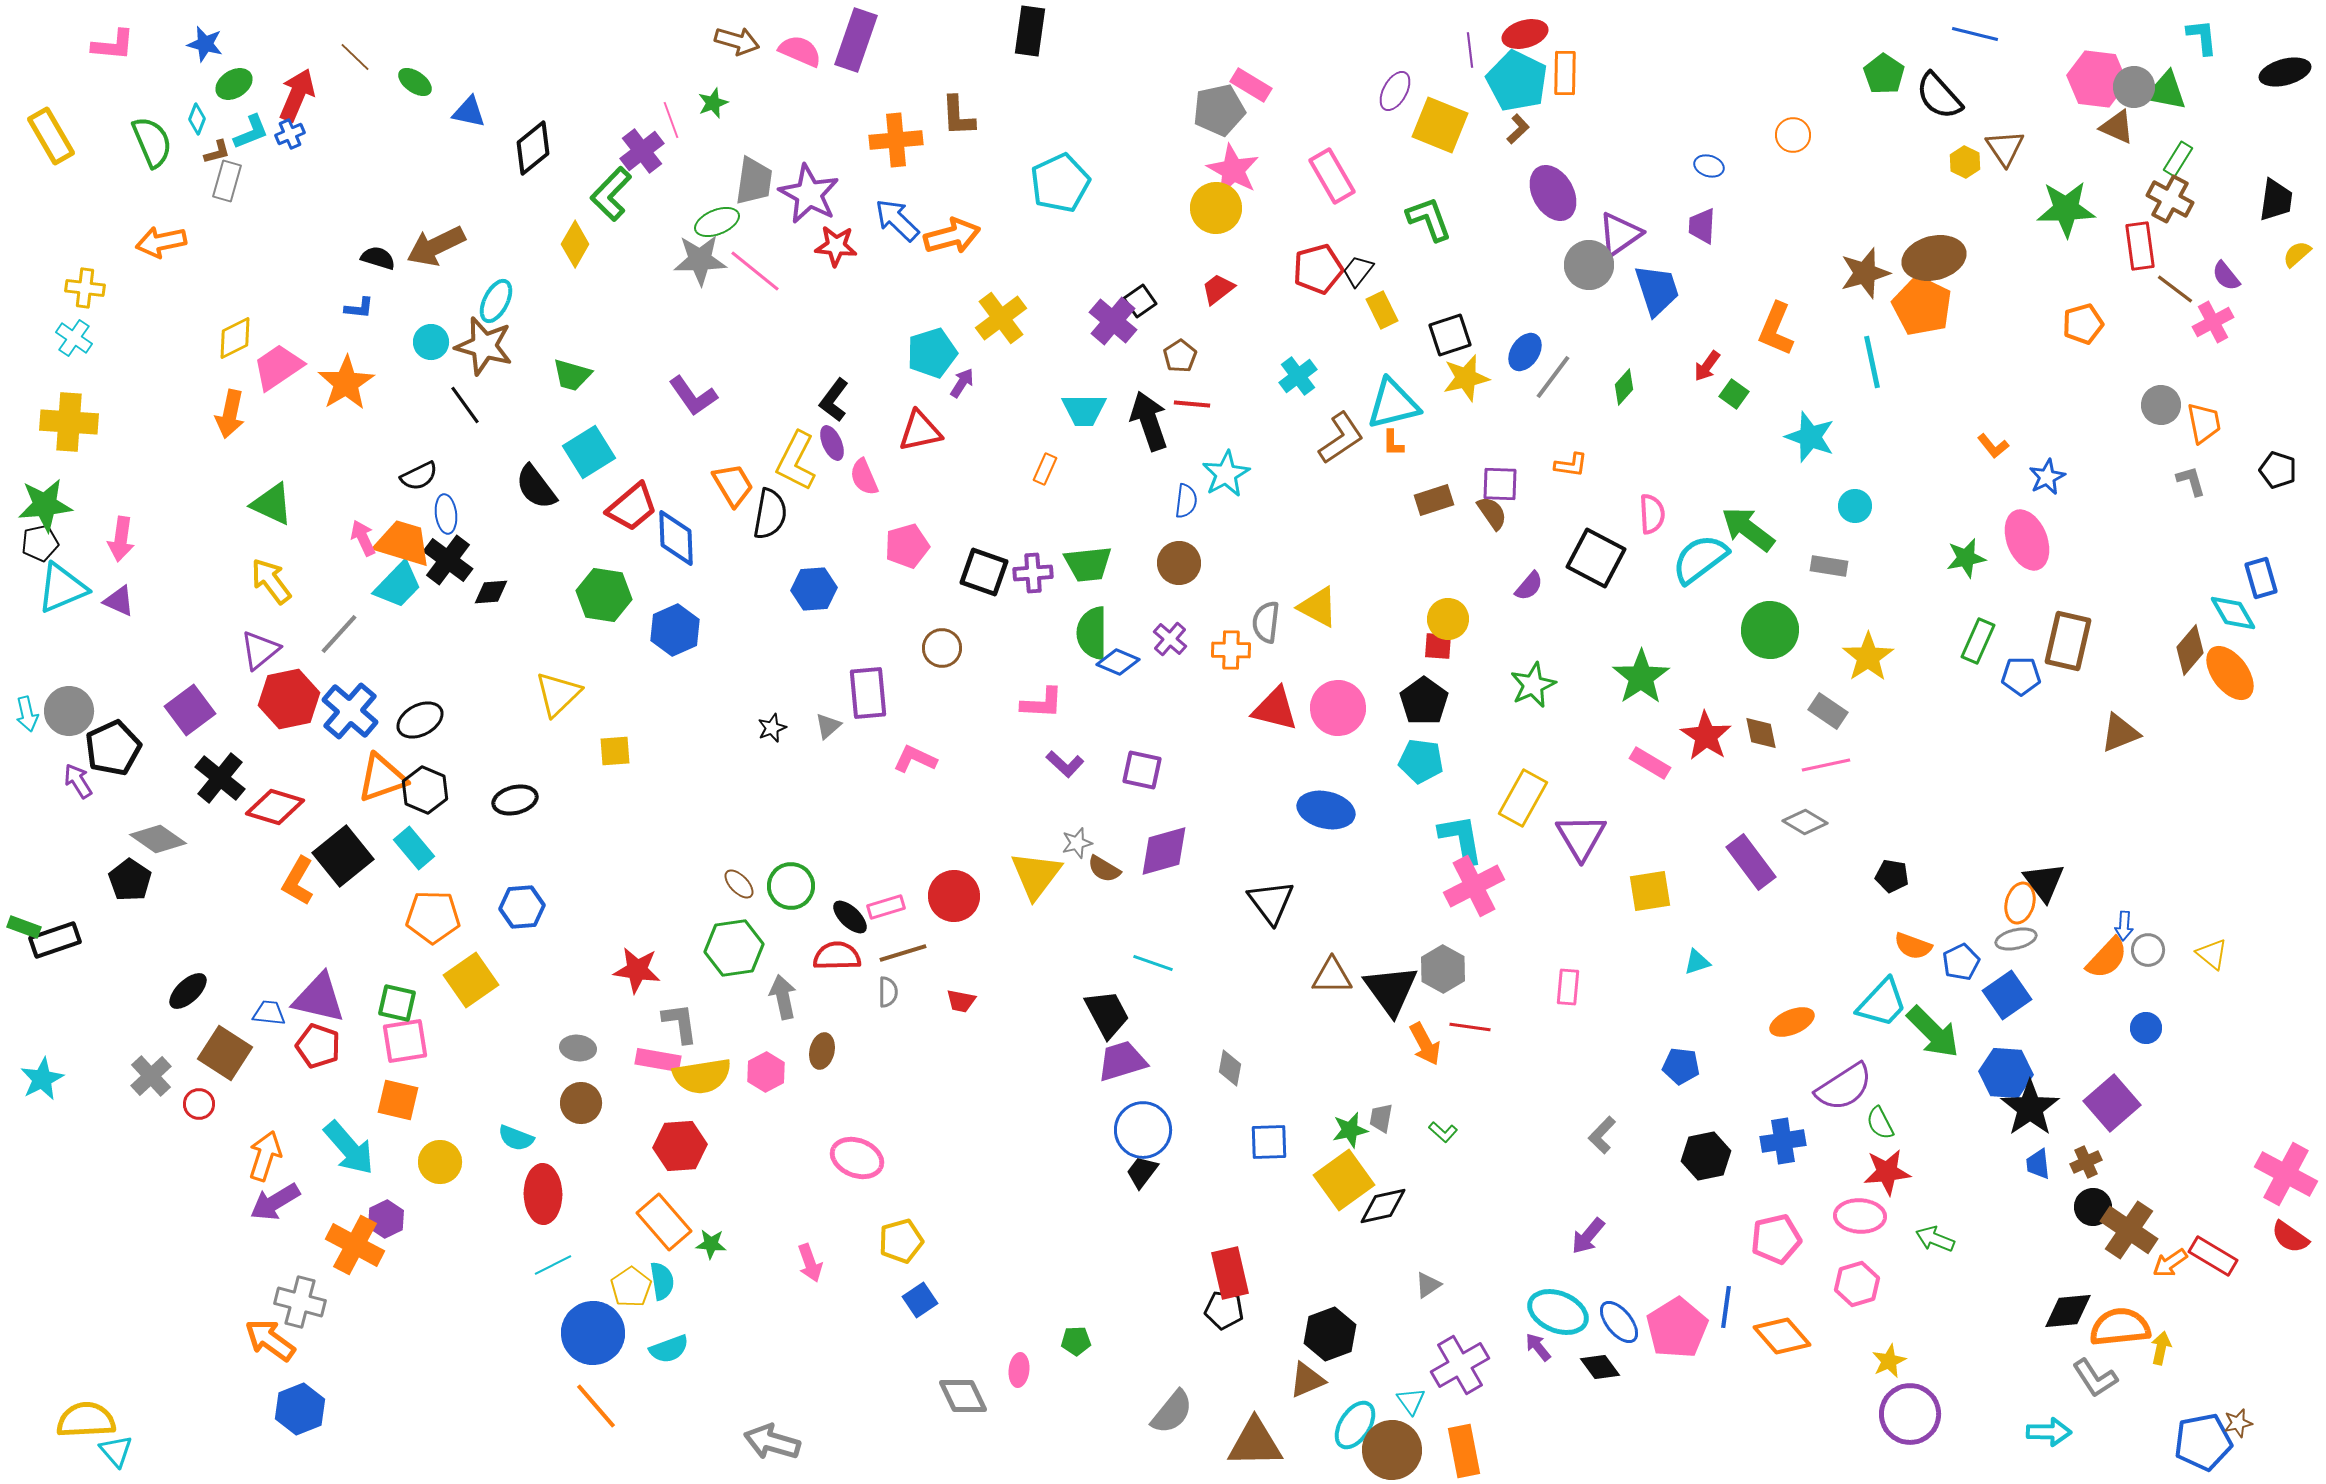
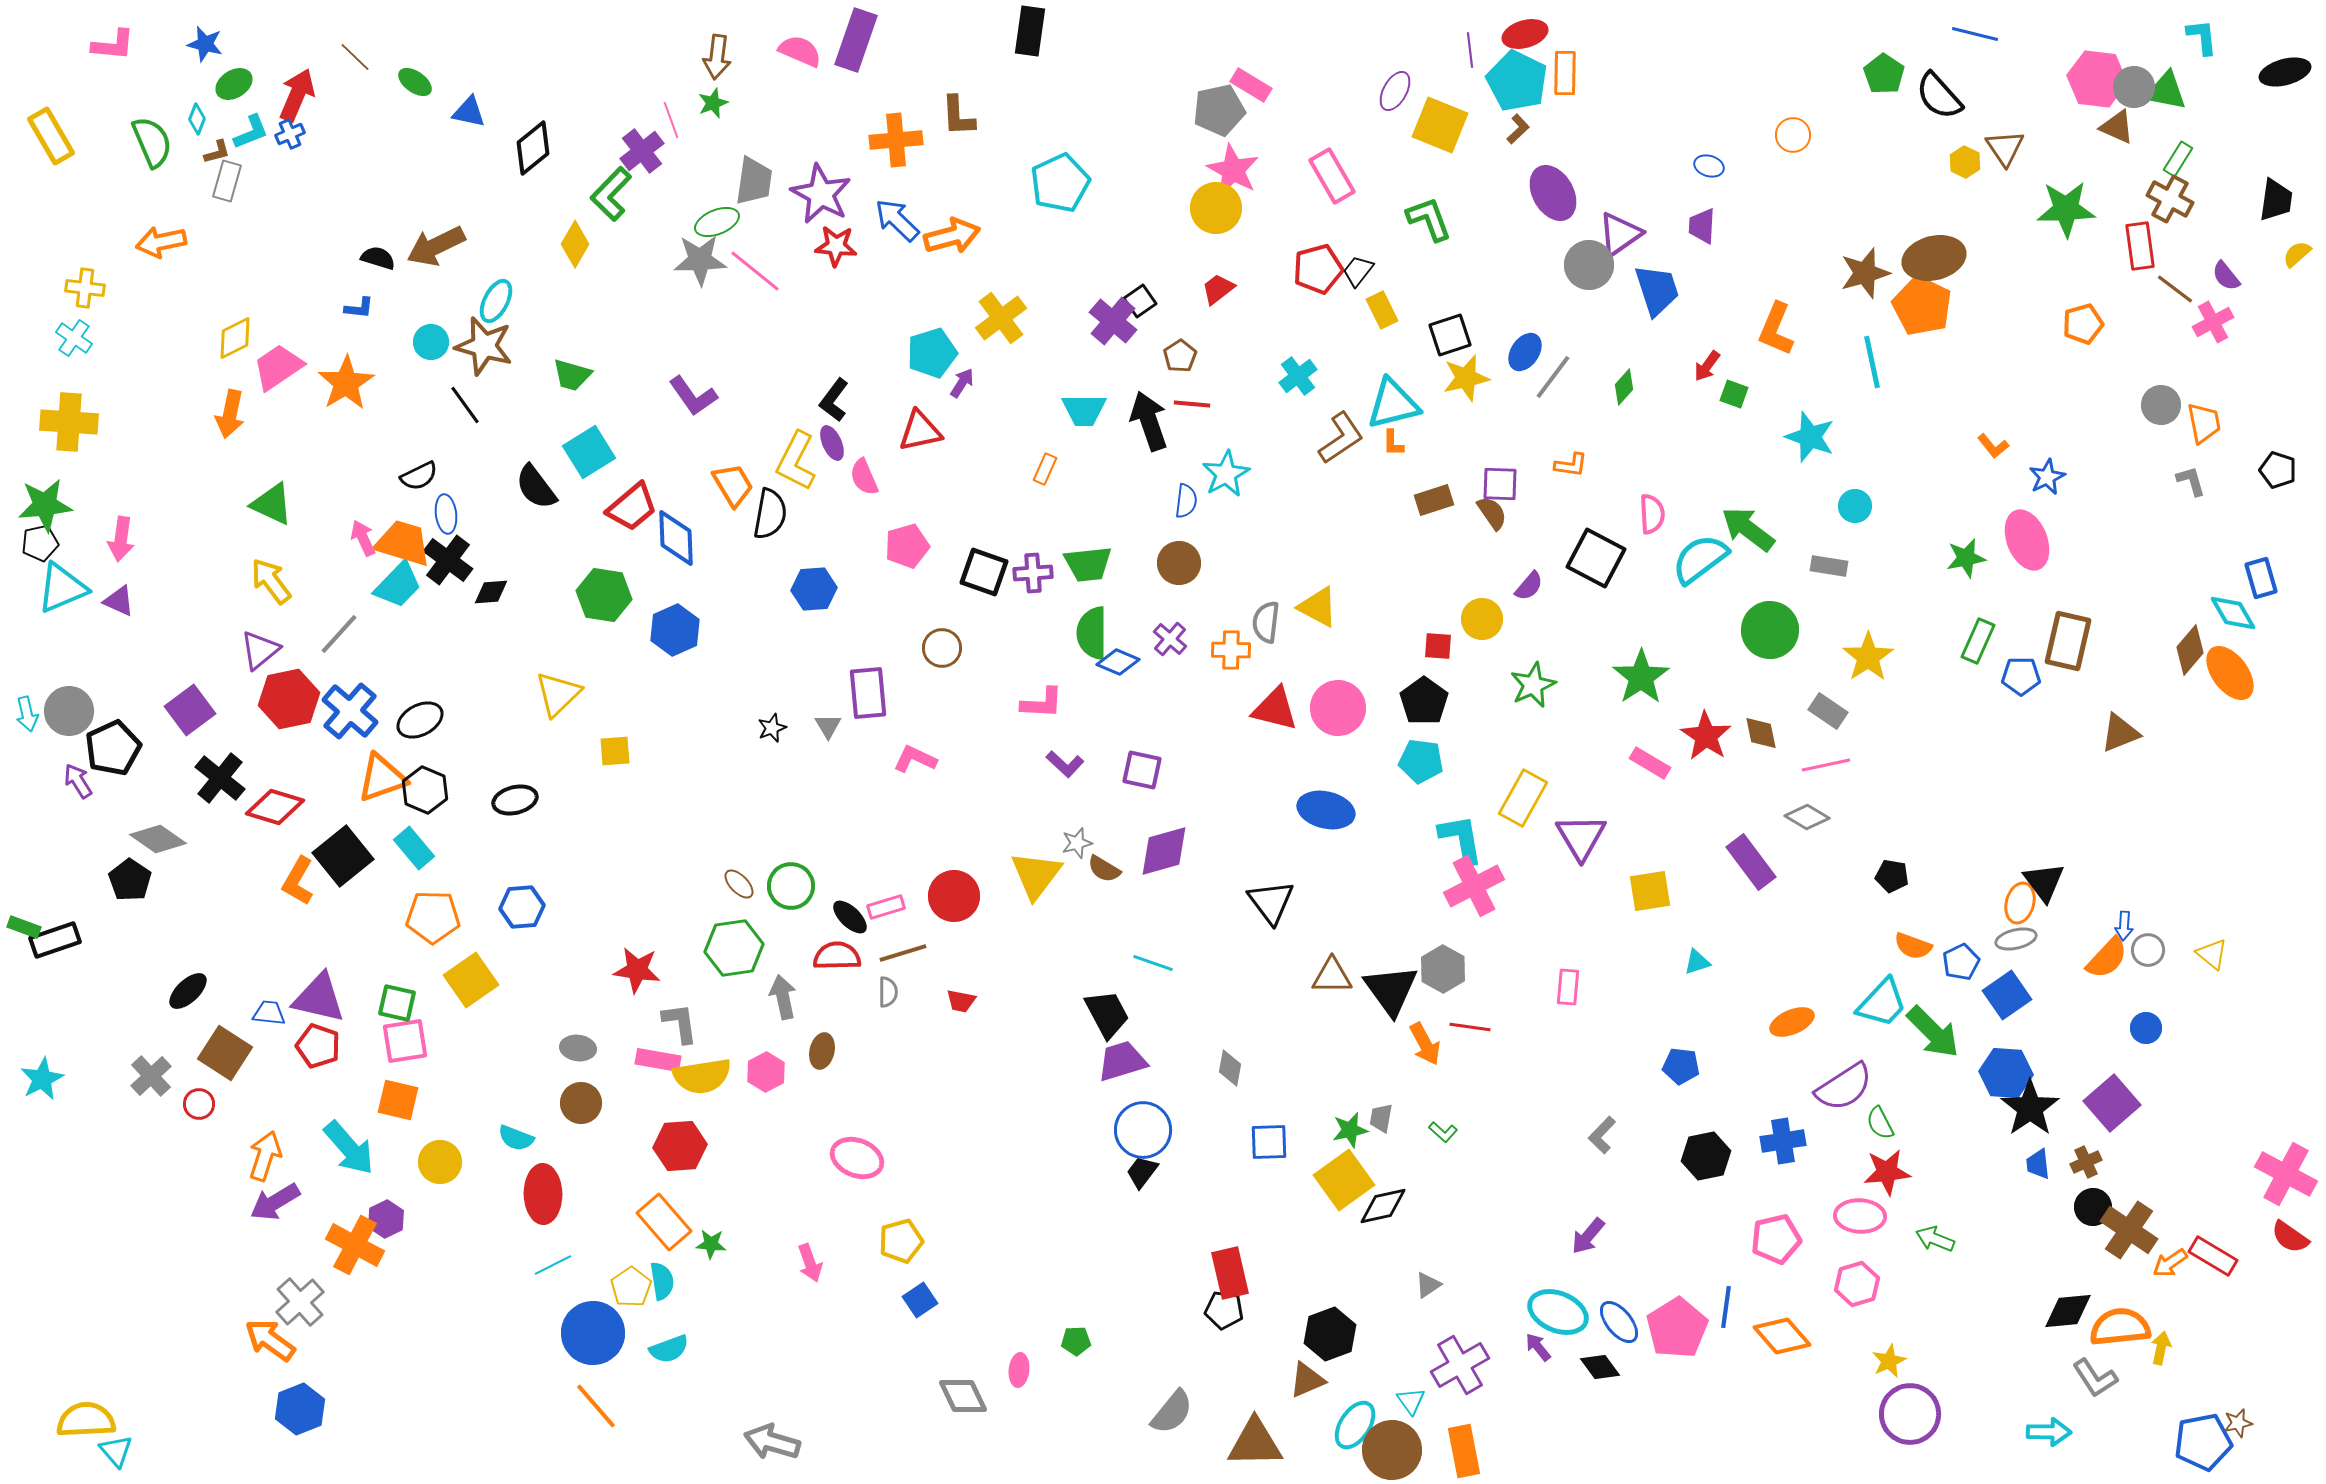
brown arrow at (737, 41): moved 20 px left, 16 px down; rotated 81 degrees clockwise
purple star at (809, 194): moved 12 px right
green square at (1734, 394): rotated 16 degrees counterclockwise
yellow circle at (1448, 619): moved 34 px right
gray triangle at (828, 726): rotated 20 degrees counterclockwise
gray diamond at (1805, 822): moved 2 px right, 5 px up
gray cross at (300, 1302): rotated 33 degrees clockwise
